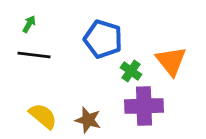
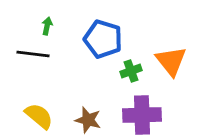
green arrow: moved 18 px right, 2 px down; rotated 18 degrees counterclockwise
black line: moved 1 px left, 1 px up
green cross: rotated 35 degrees clockwise
purple cross: moved 2 px left, 9 px down
yellow semicircle: moved 4 px left
